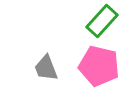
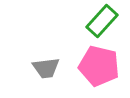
gray trapezoid: rotated 76 degrees counterclockwise
